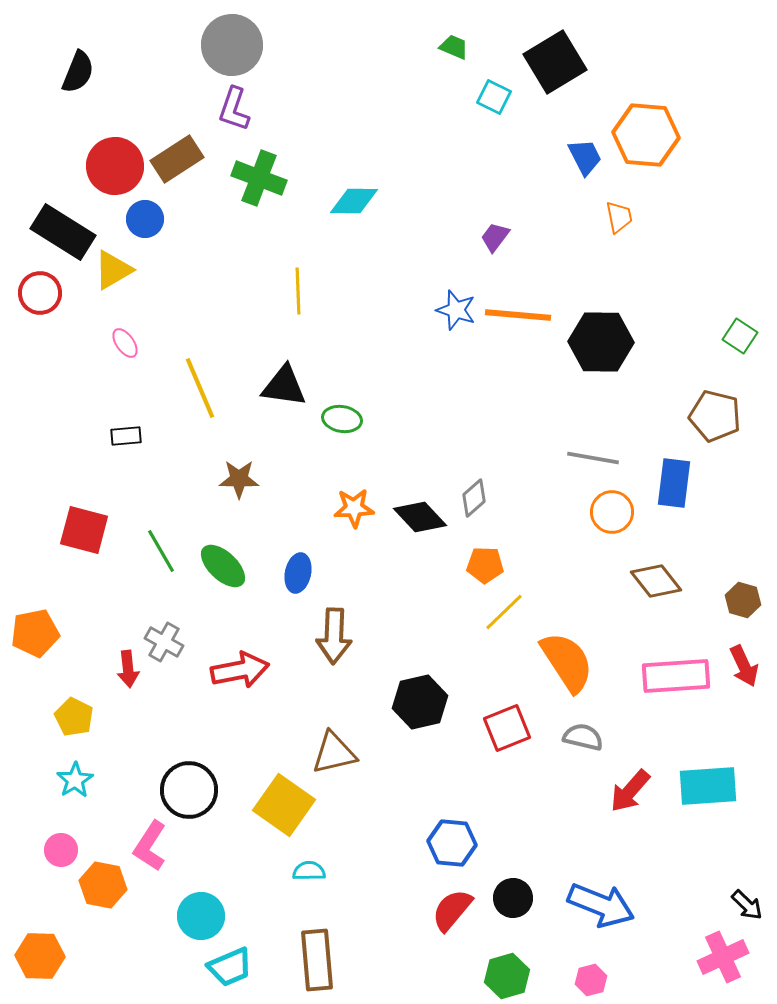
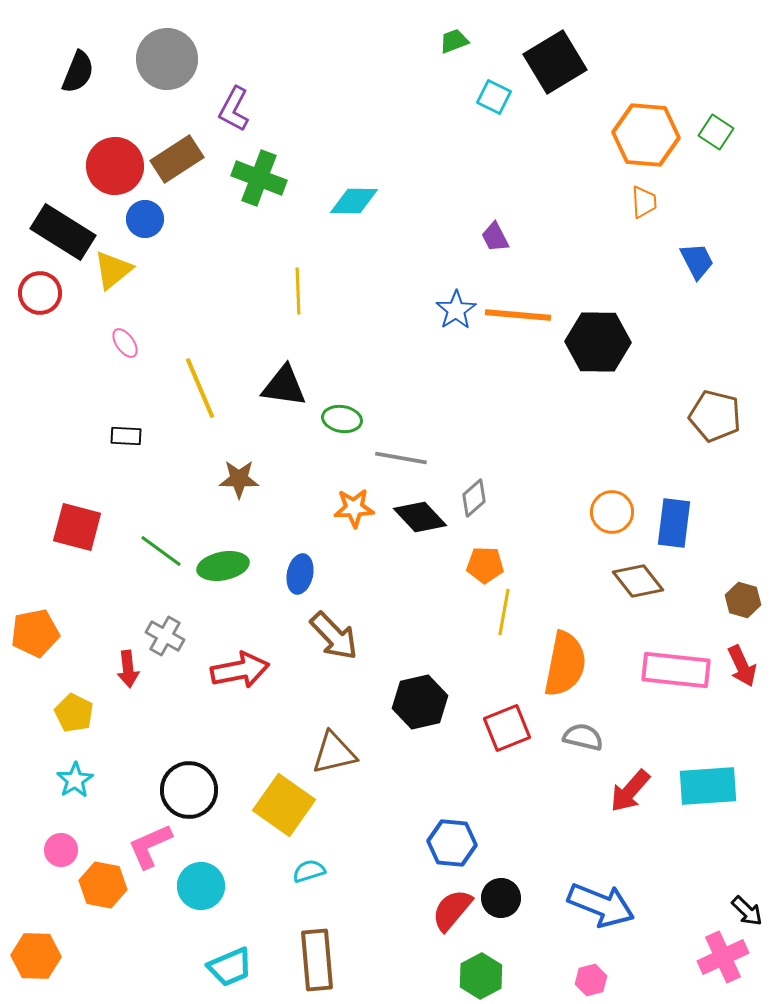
gray circle at (232, 45): moved 65 px left, 14 px down
green trapezoid at (454, 47): moved 6 px up; rotated 44 degrees counterclockwise
purple L-shape at (234, 109): rotated 9 degrees clockwise
blue trapezoid at (585, 157): moved 112 px right, 104 px down
orange trapezoid at (619, 217): moved 25 px right, 15 px up; rotated 8 degrees clockwise
purple trapezoid at (495, 237): rotated 64 degrees counterclockwise
yellow triangle at (113, 270): rotated 9 degrees counterclockwise
blue star at (456, 310): rotated 21 degrees clockwise
green square at (740, 336): moved 24 px left, 204 px up
black hexagon at (601, 342): moved 3 px left
black rectangle at (126, 436): rotated 8 degrees clockwise
gray line at (593, 458): moved 192 px left
blue rectangle at (674, 483): moved 40 px down
red square at (84, 530): moved 7 px left, 3 px up
green line at (161, 551): rotated 24 degrees counterclockwise
green ellipse at (223, 566): rotated 54 degrees counterclockwise
blue ellipse at (298, 573): moved 2 px right, 1 px down
brown diamond at (656, 581): moved 18 px left
yellow line at (504, 612): rotated 36 degrees counterclockwise
brown arrow at (334, 636): rotated 46 degrees counterclockwise
gray cross at (164, 642): moved 1 px right, 6 px up
orange semicircle at (567, 662): moved 2 px left, 2 px down; rotated 44 degrees clockwise
red arrow at (744, 666): moved 2 px left
pink rectangle at (676, 676): moved 6 px up; rotated 10 degrees clockwise
yellow pentagon at (74, 717): moved 4 px up
pink L-shape at (150, 846): rotated 33 degrees clockwise
cyan semicircle at (309, 871): rotated 16 degrees counterclockwise
black circle at (513, 898): moved 12 px left
black arrow at (747, 905): moved 6 px down
cyan circle at (201, 916): moved 30 px up
orange hexagon at (40, 956): moved 4 px left
green hexagon at (507, 976): moved 26 px left; rotated 12 degrees counterclockwise
